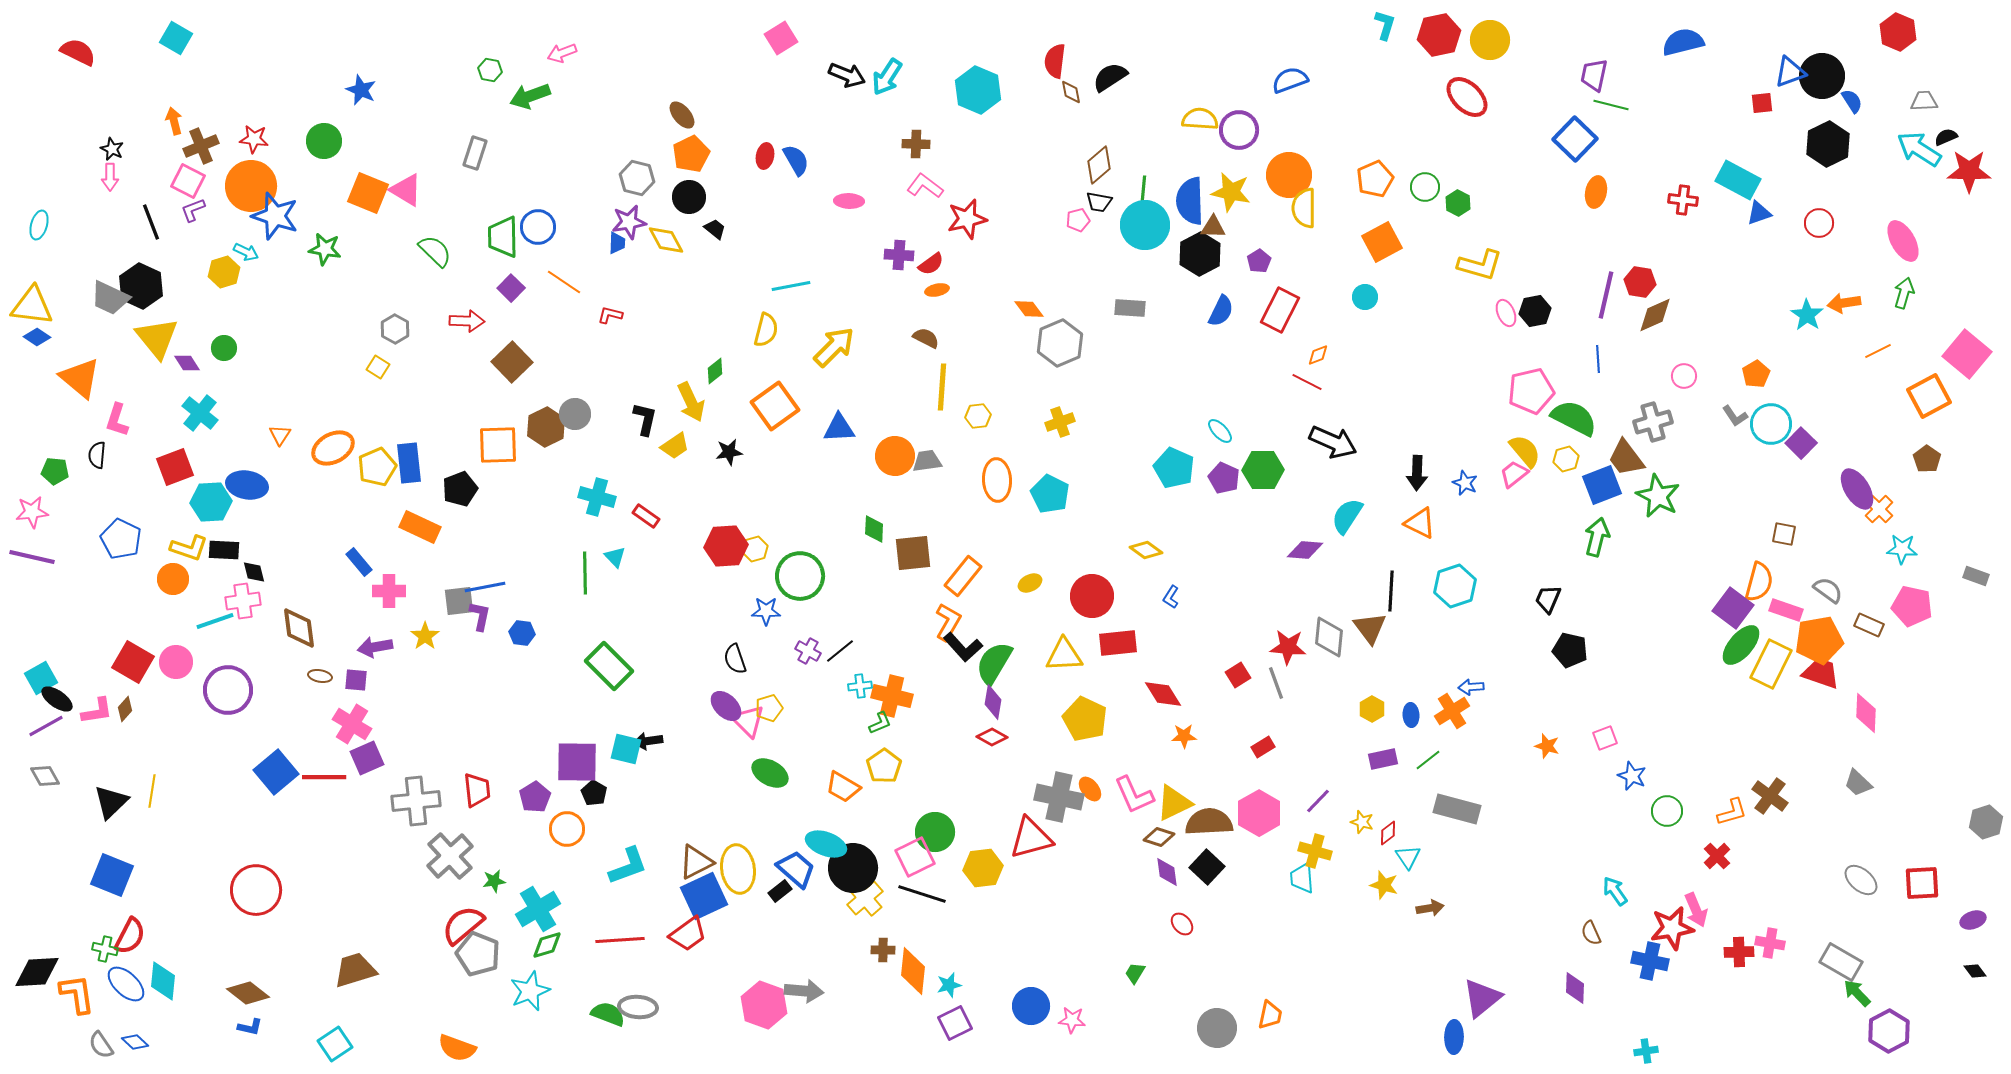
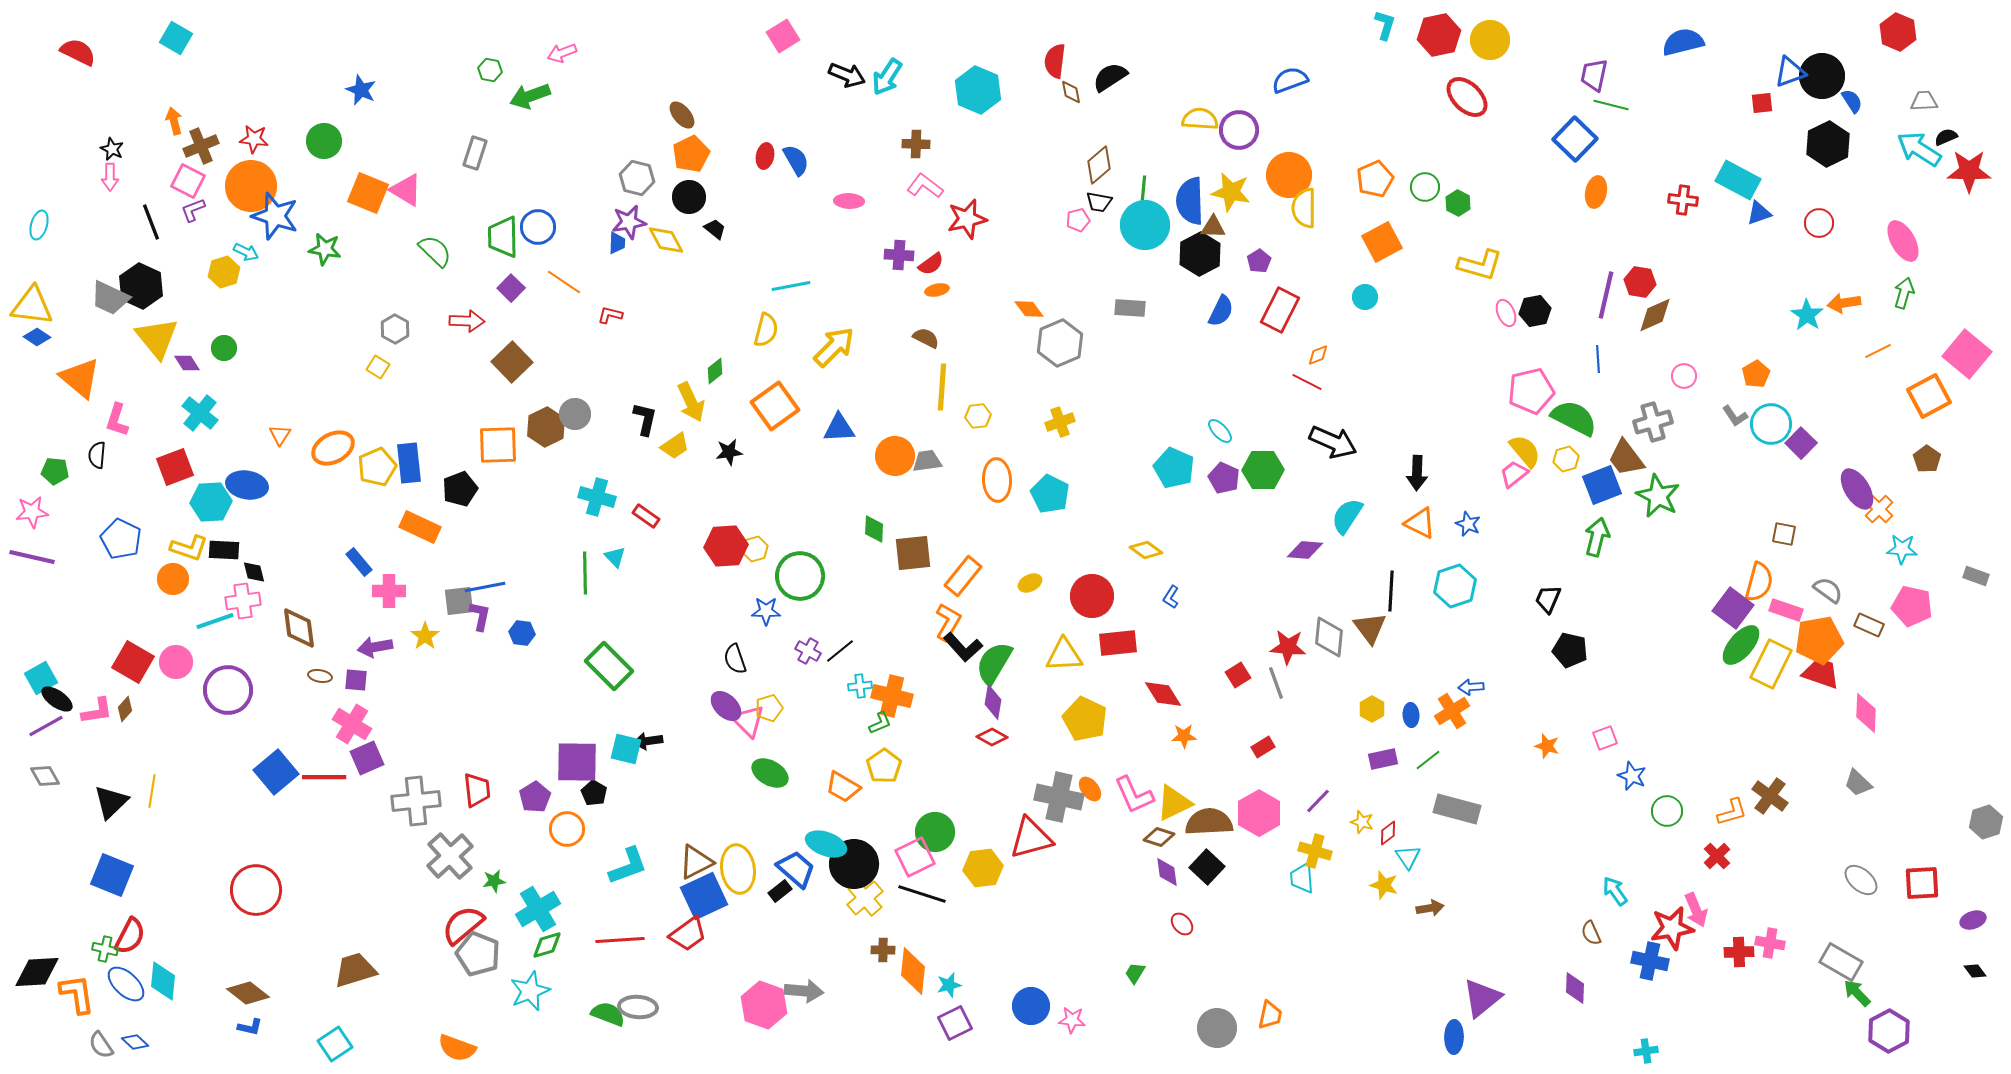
pink square at (781, 38): moved 2 px right, 2 px up
blue star at (1465, 483): moved 3 px right, 41 px down
black circle at (853, 868): moved 1 px right, 4 px up
